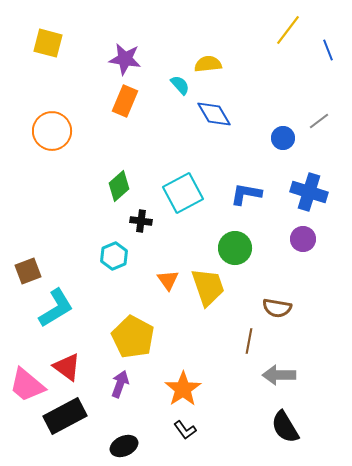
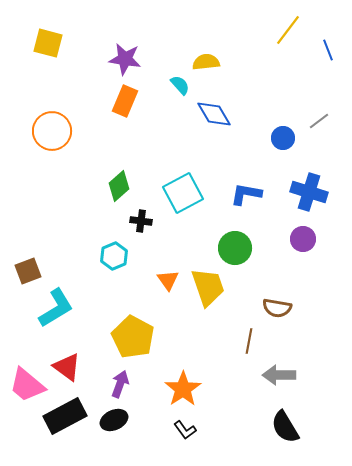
yellow semicircle: moved 2 px left, 2 px up
black ellipse: moved 10 px left, 26 px up
